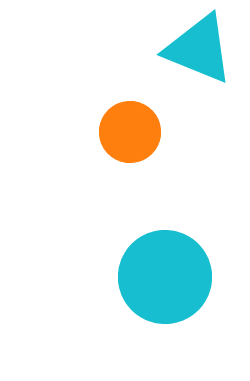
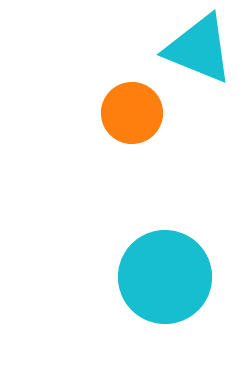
orange circle: moved 2 px right, 19 px up
